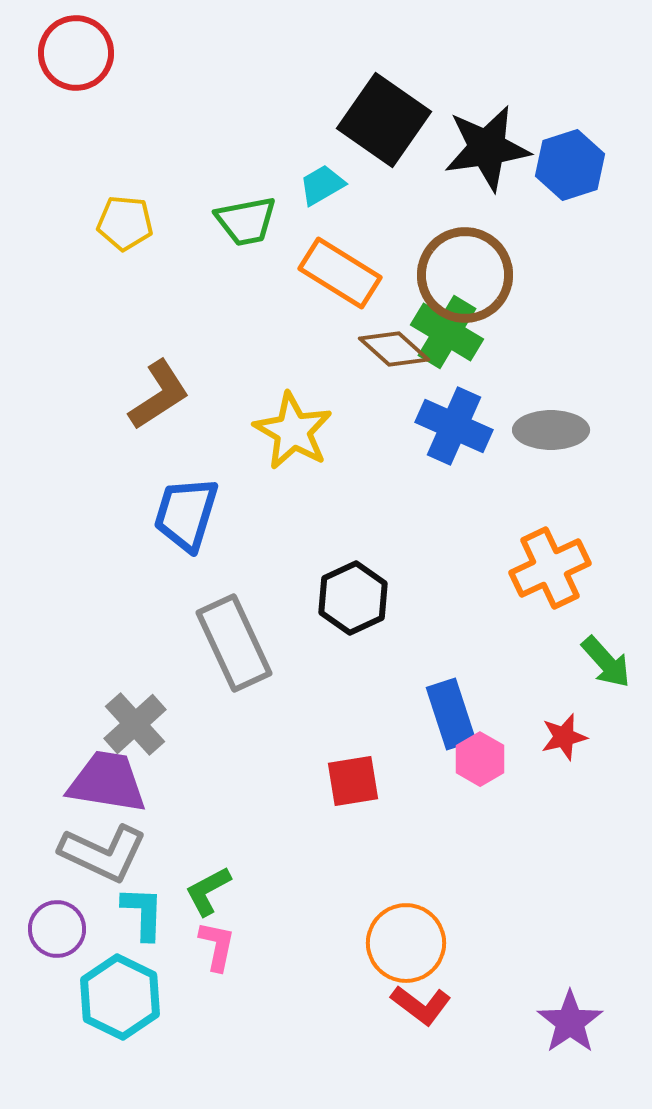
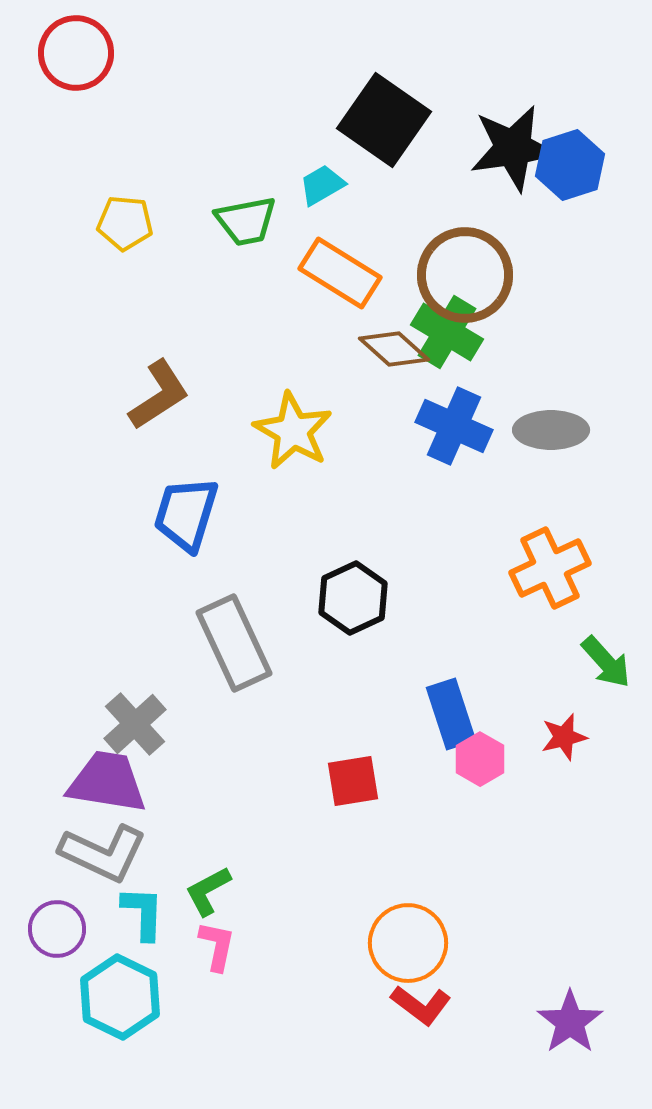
black star: moved 26 px right
orange circle: moved 2 px right
